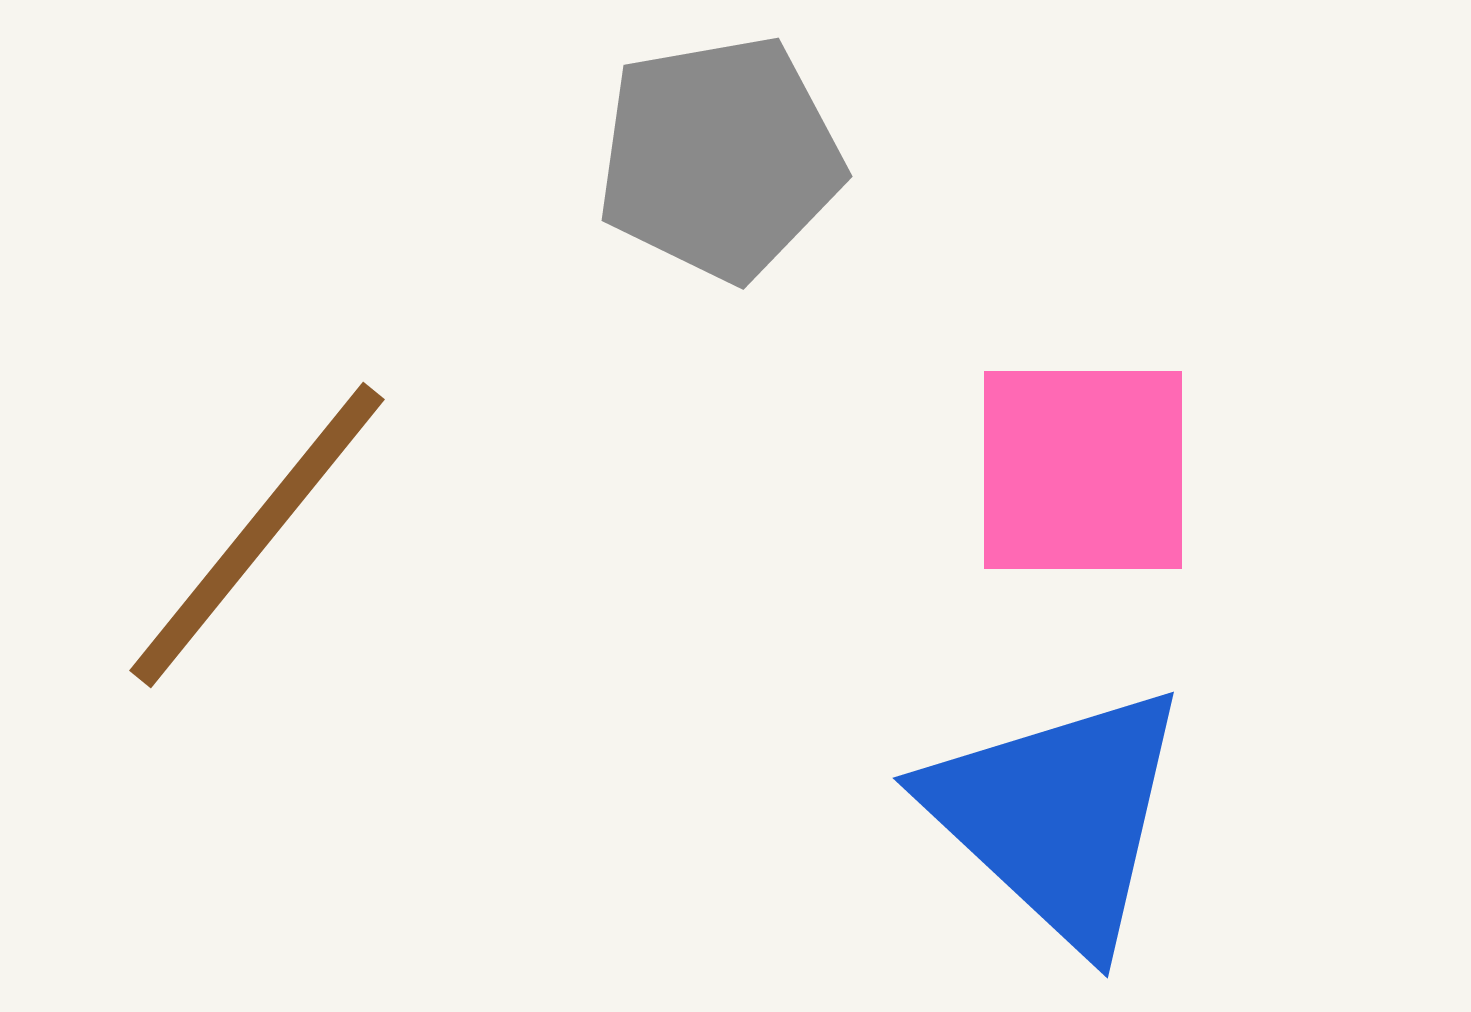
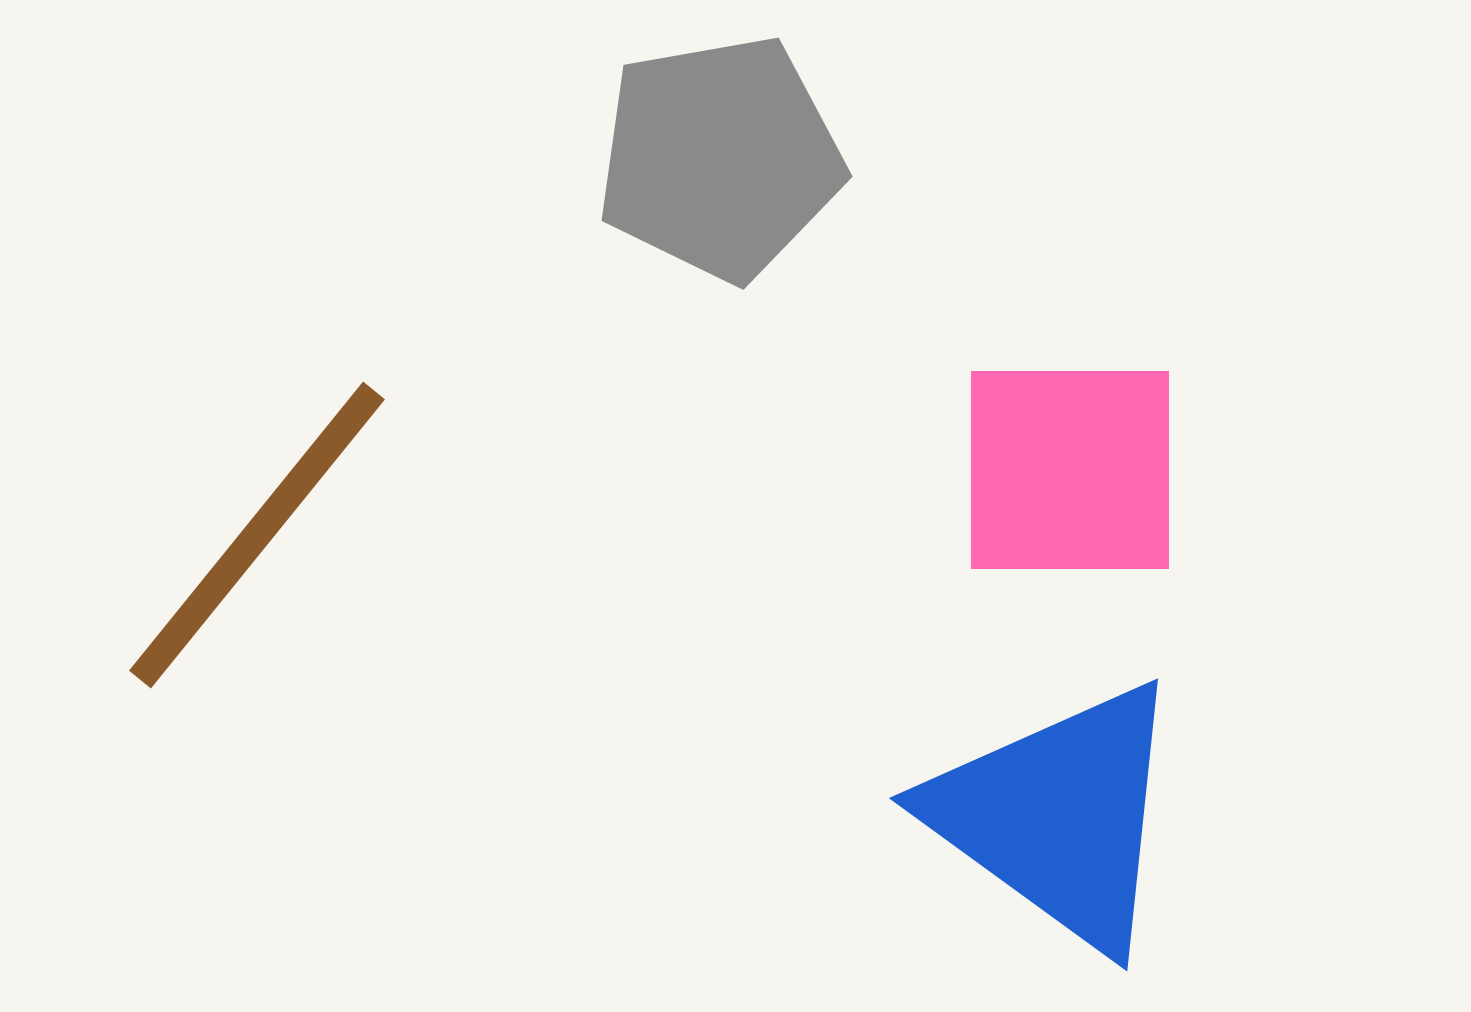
pink square: moved 13 px left
blue triangle: rotated 7 degrees counterclockwise
